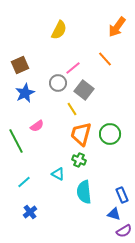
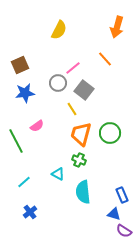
orange arrow: rotated 20 degrees counterclockwise
blue star: rotated 18 degrees clockwise
green circle: moved 1 px up
cyan semicircle: moved 1 px left
purple semicircle: rotated 63 degrees clockwise
